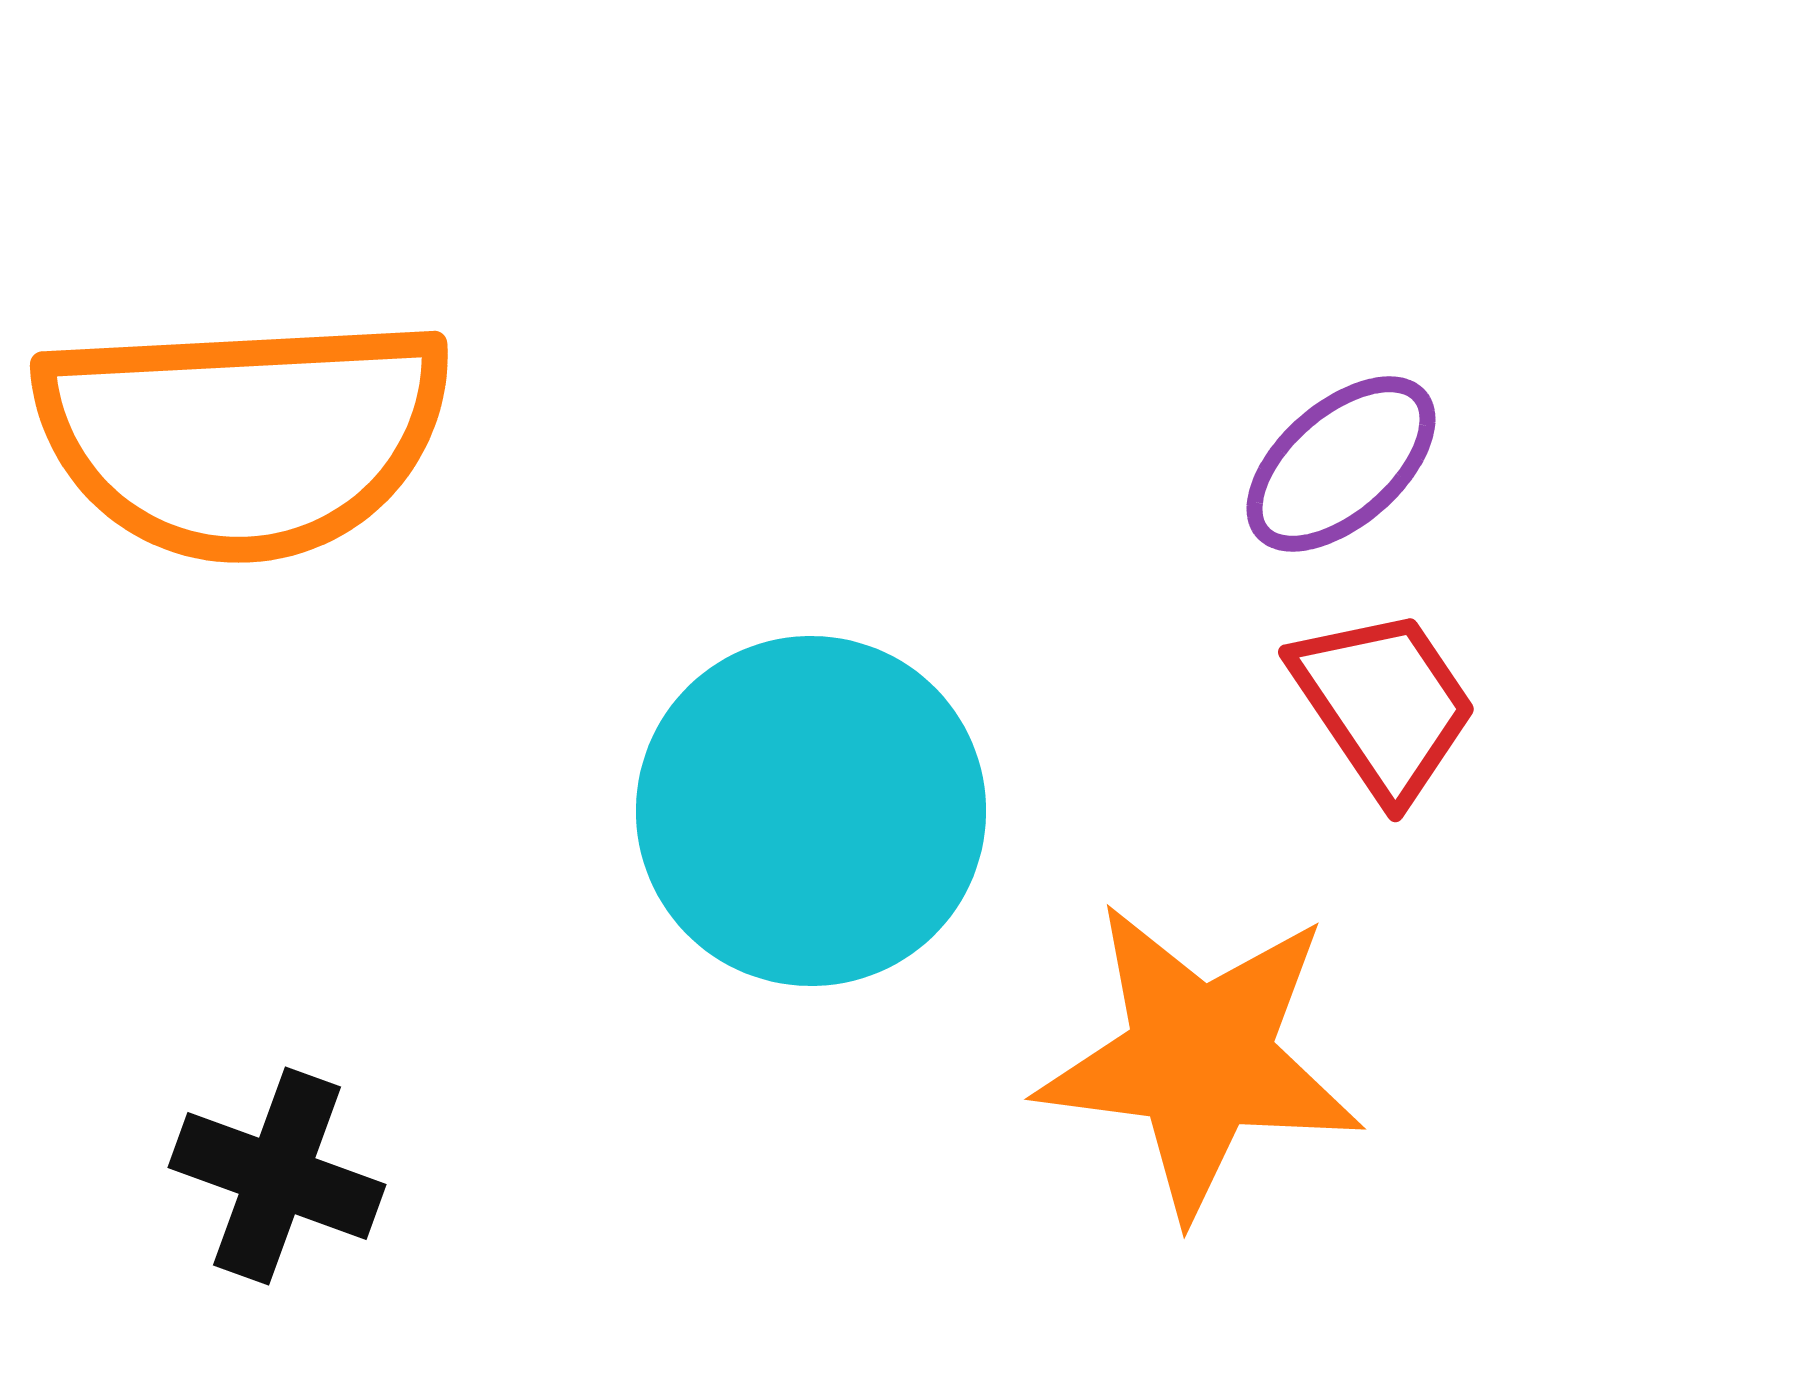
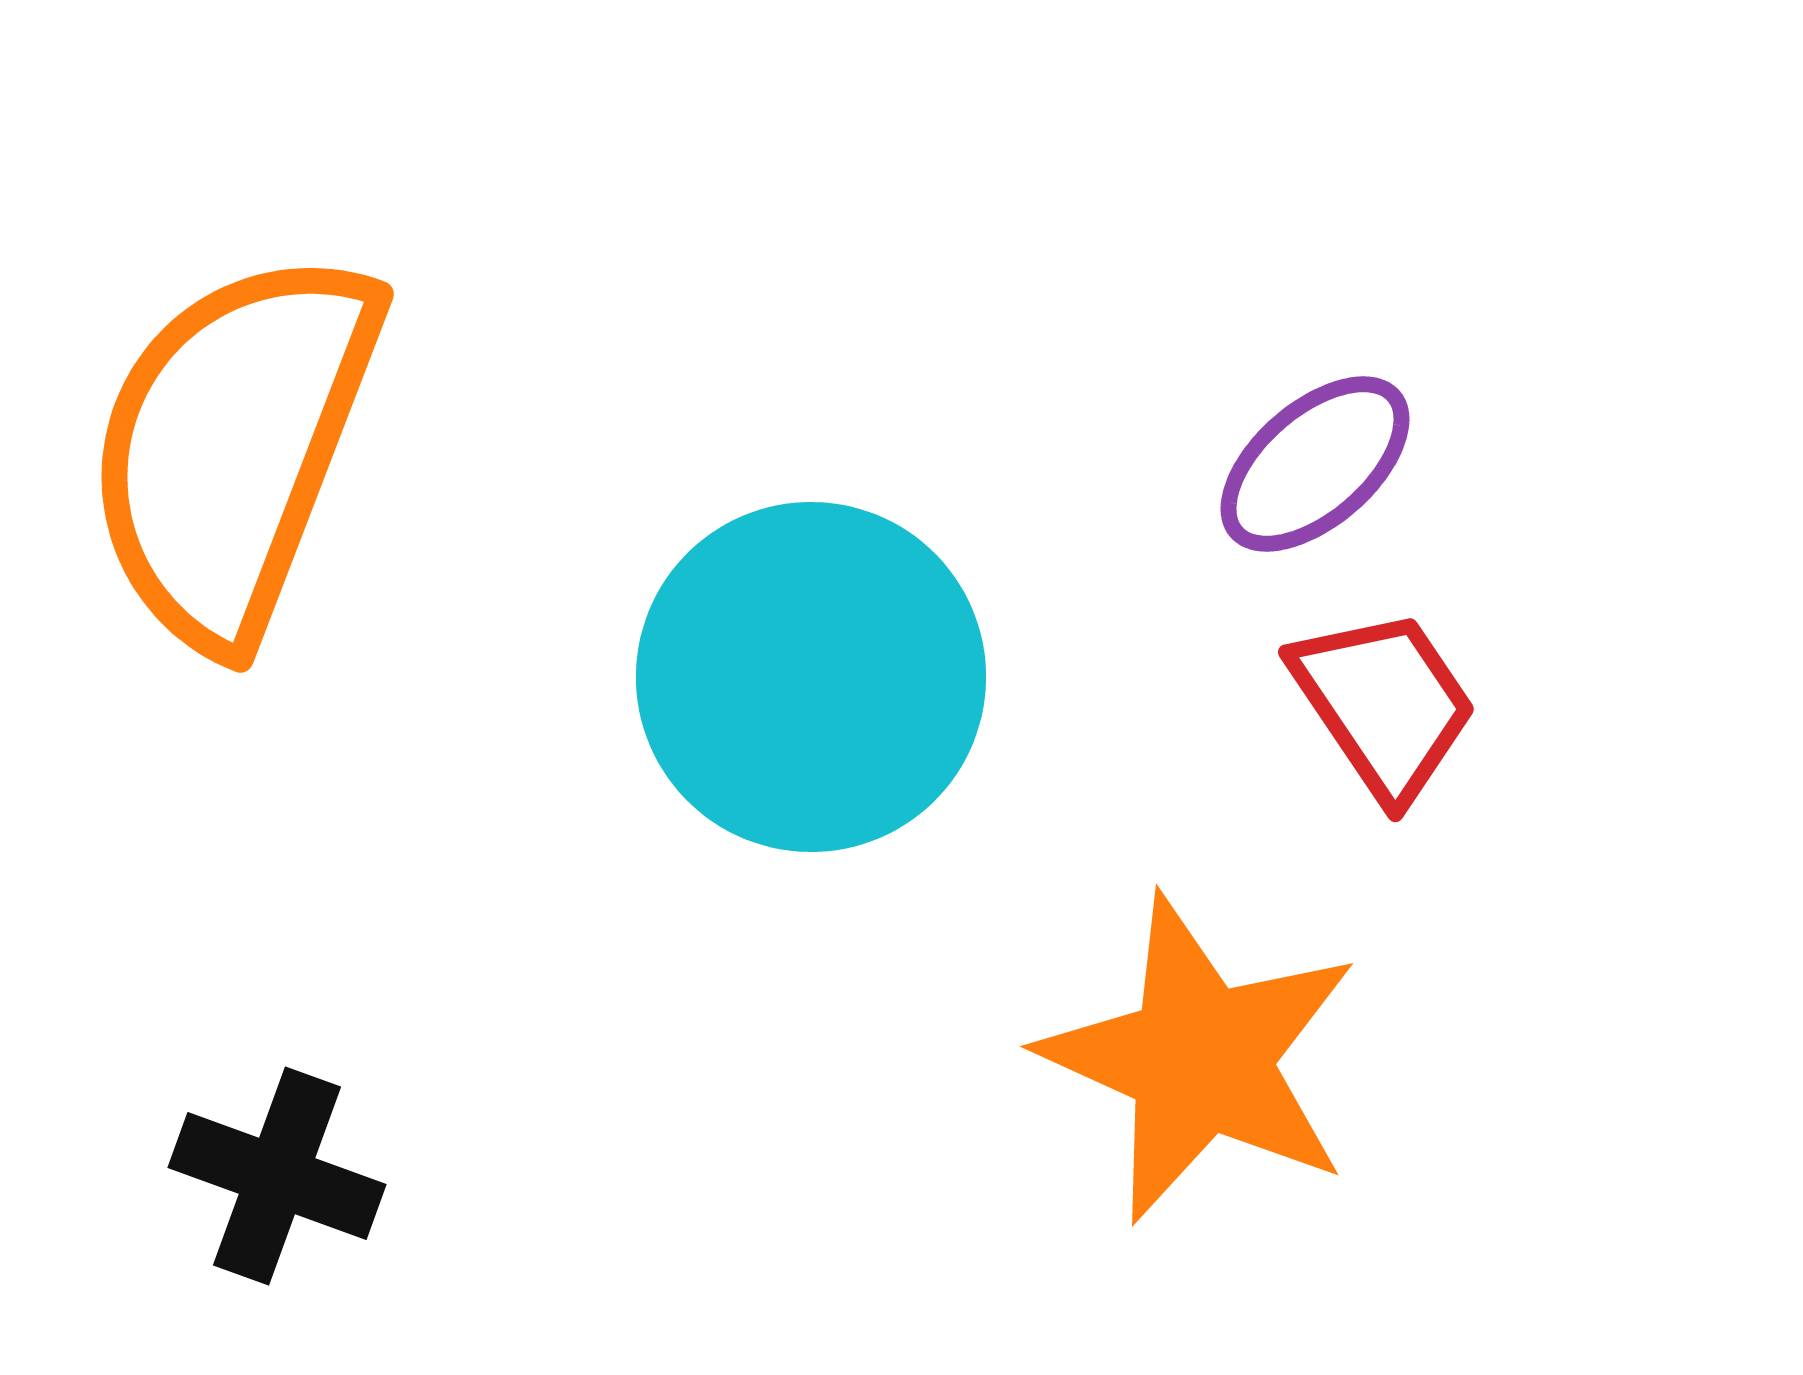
orange semicircle: moved 10 px left, 10 px down; rotated 114 degrees clockwise
purple ellipse: moved 26 px left
cyan circle: moved 134 px up
orange star: rotated 17 degrees clockwise
